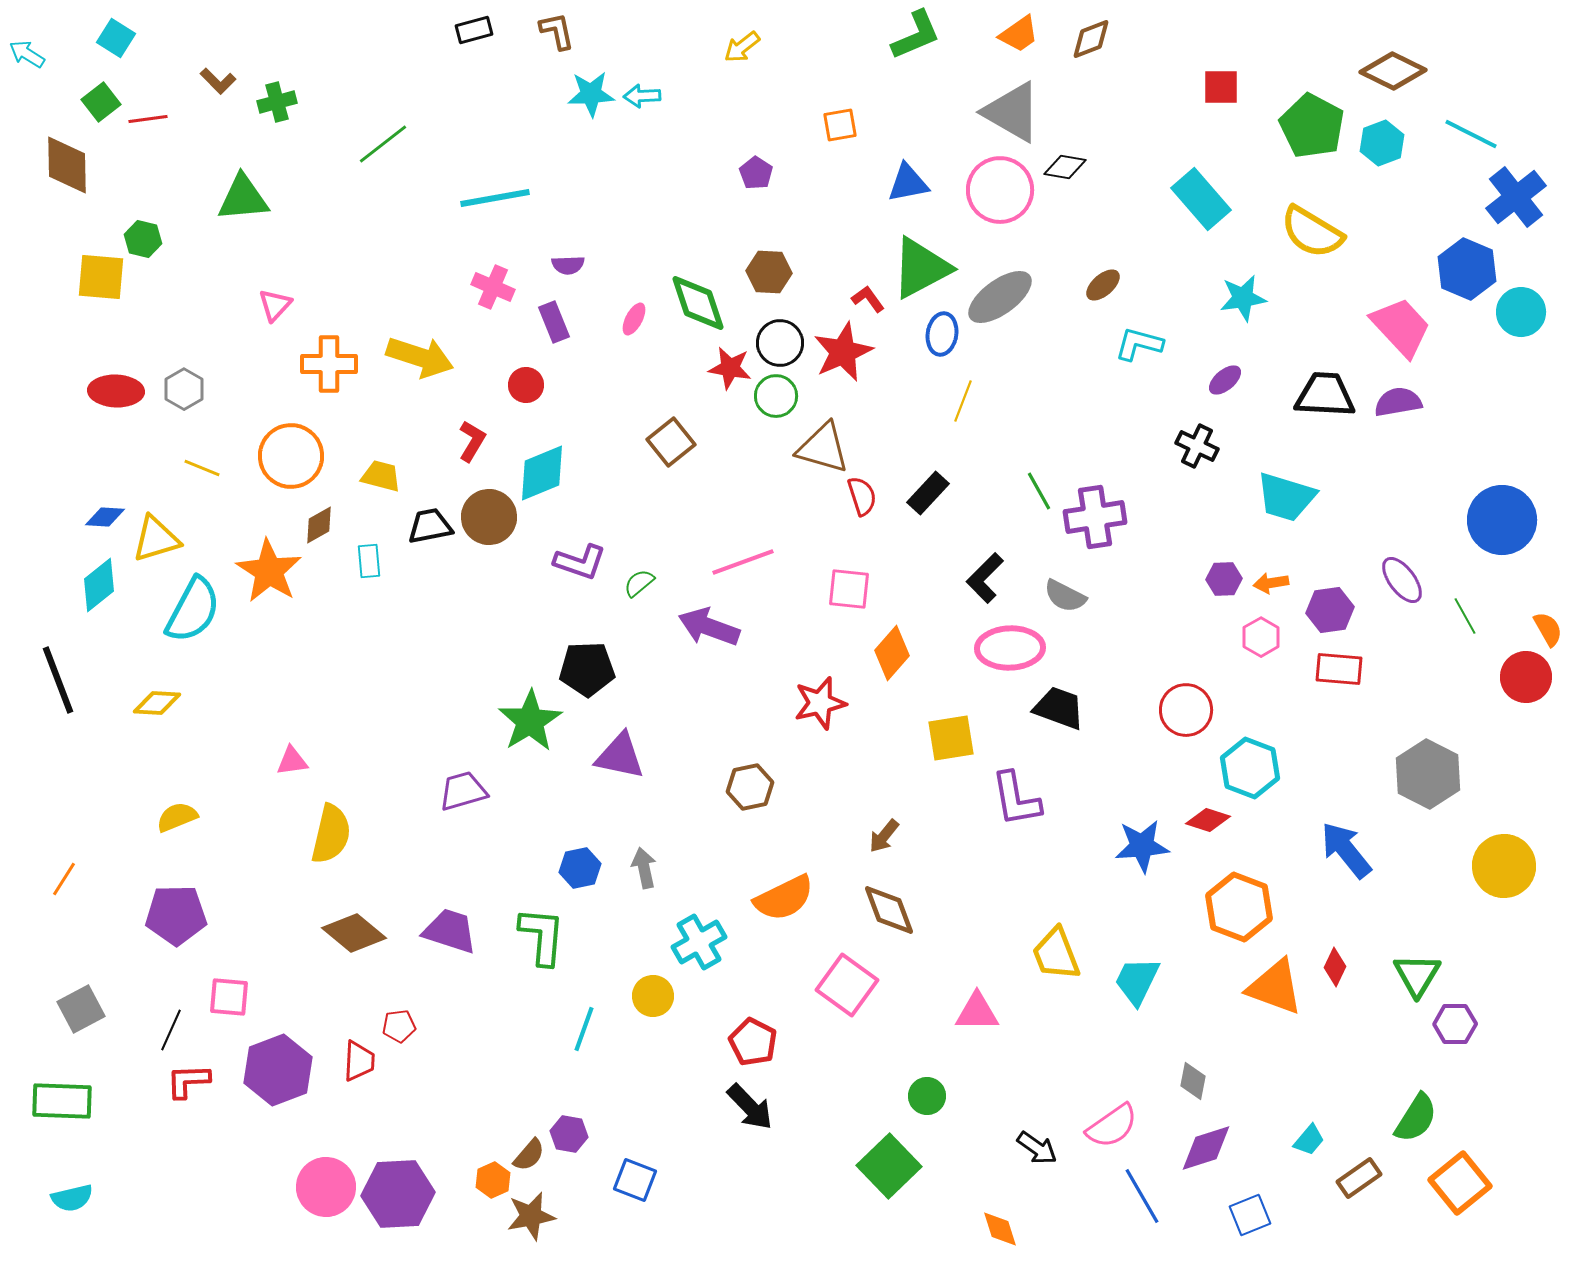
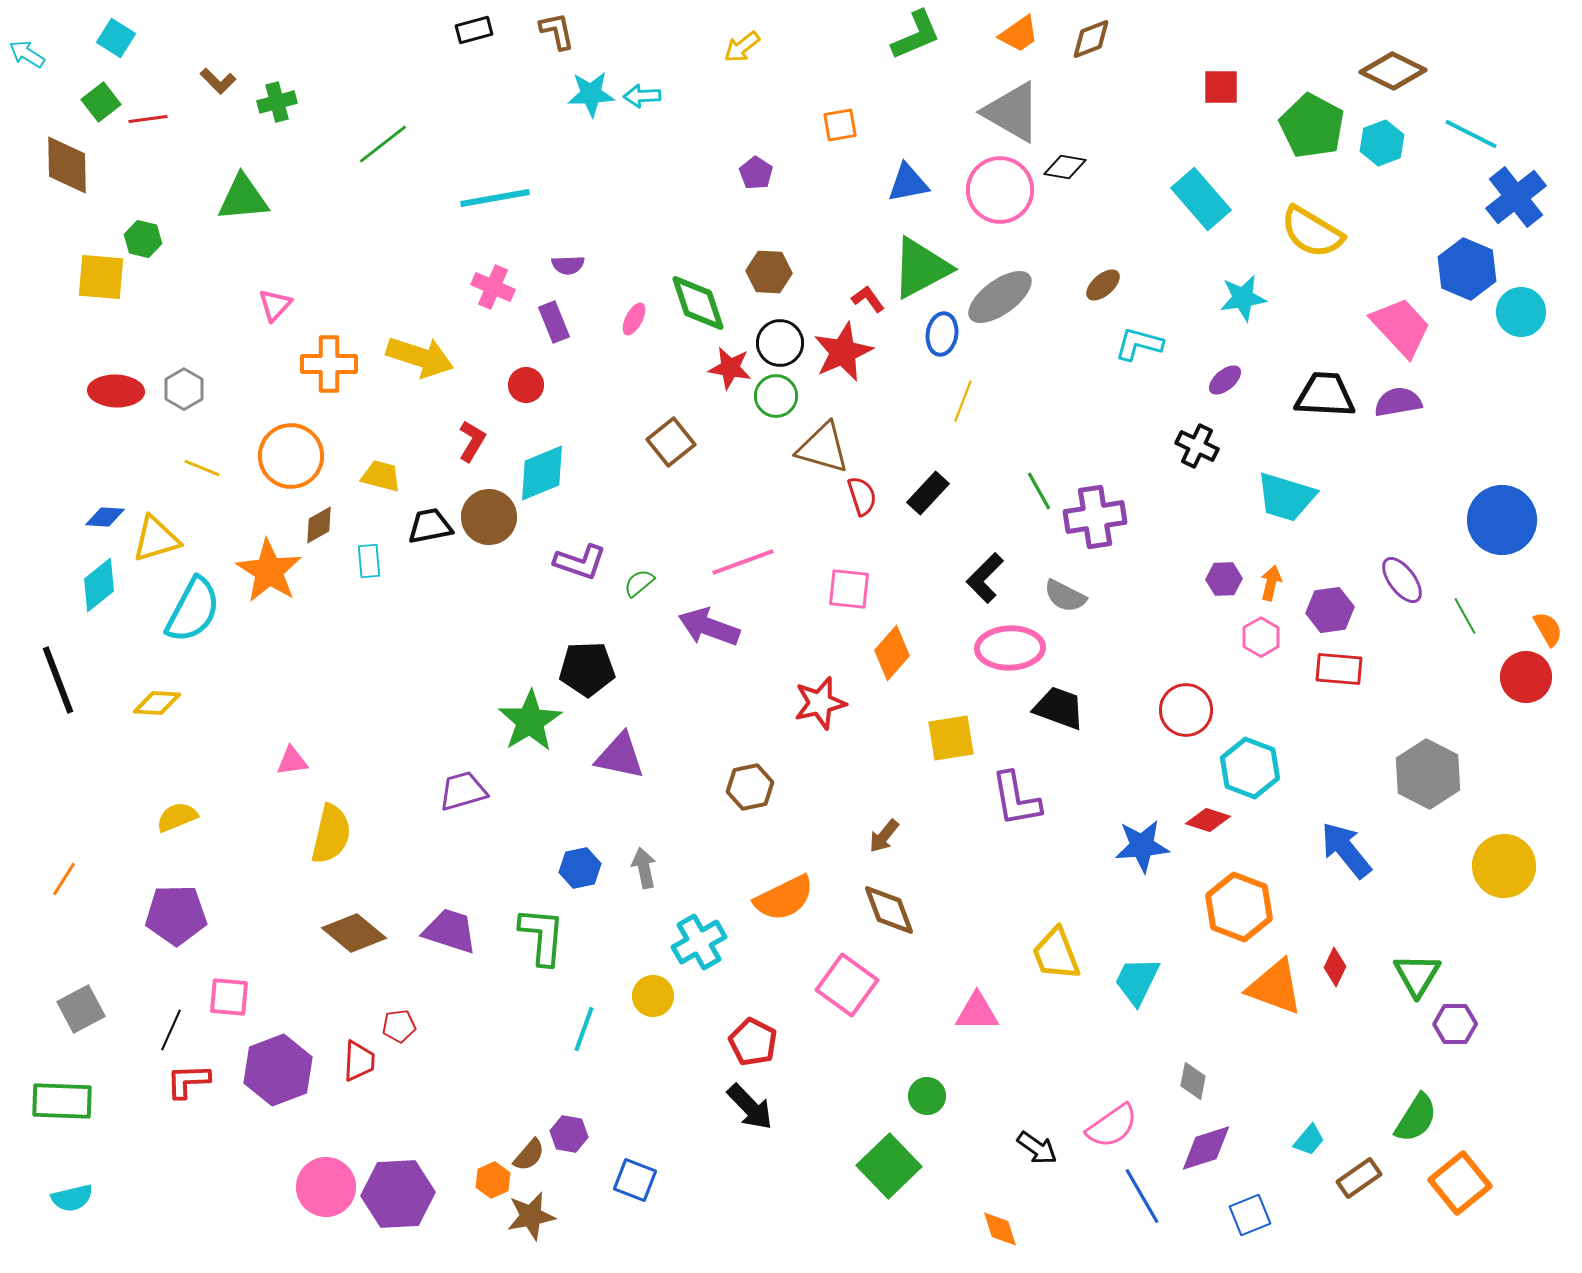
orange arrow at (1271, 583): rotated 112 degrees clockwise
